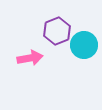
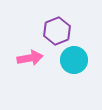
cyan circle: moved 10 px left, 15 px down
